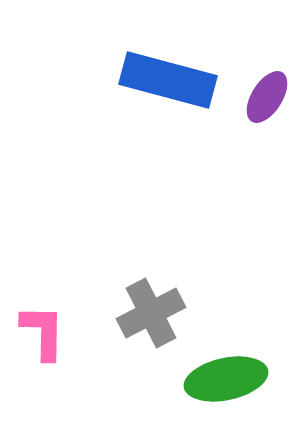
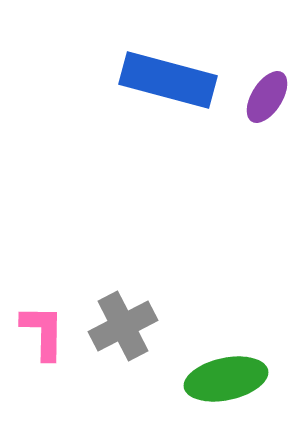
gray cross: moved 28 px left, 13 px down
